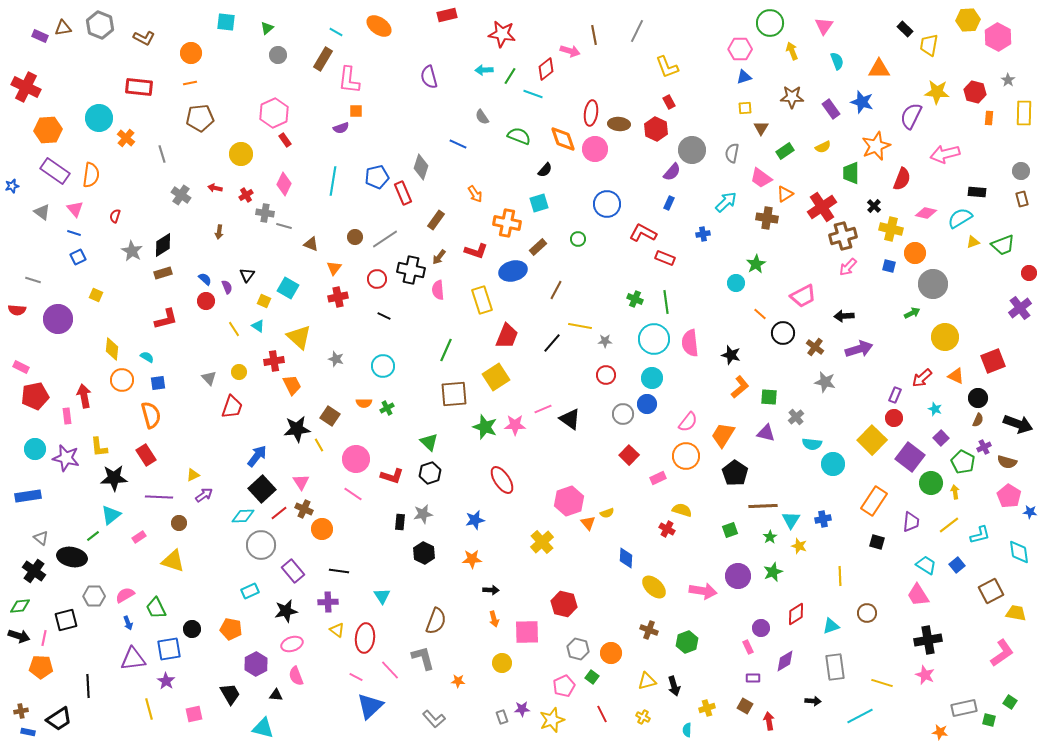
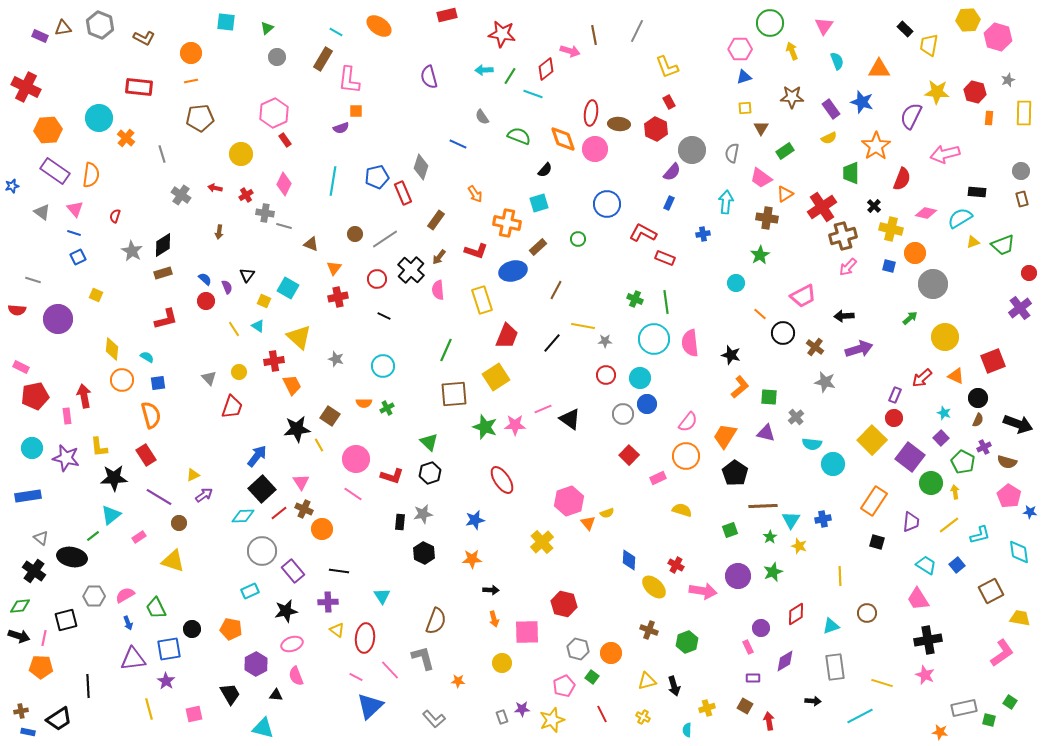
pink hexagon at (998, 37): rotated 12 degrees counterclockwise
gray circle at (278, 55): moved 1 px left, 2 px down
gray star at (1008, 80): rotated 16 degrees clockwise
orange line at (190, 83): moved 1 px right, 2 px up
orange star at (876, 146): rotated 12 degrees counterclockwise
yellow semicircle at (823, 147): moved 6 px right, 9 px up
cyan arrow at (726, 202): rotated 40 degrees counterclockwise
brown circle at (355, 237): moved 3 px up
green star at (756, 264): moved 4 px right, 9 px up
black cross at (411, 270): rotated 32 degrees clockwise
green arrow at (912, 313): moved 2 px left, 5 px down; rotated 14 degrees counterclockwise
yellow line at (580, 326): moved 3 px right
cyan circle at (652, 378): moved 12 px left
cyan star at (935, 409): moved 9 px right, 4 px down
orange trapezoid at (723, 435): moved 2 px right, 1 px down
cyan circle at (35, 449): moved 3 px left, 1 px up
purple line at (159, 497): rotated 28 degrees clockwise
red cross at (667, 529): moved 9 px right, 36 px down
gray circle at (261, 545): moved 1 px right, 6 px down
blue diamond at (626, 558): moved 3 px right, 2 px down
pink trapezoid at (918, 595): moved 4 px down
yellow trapezoid at (1016, 613): moved 4 px right, 5 px down
